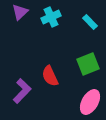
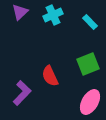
cyan cross: moved 2 px right, 2 px up
purple L-shape: moved 2 px down
